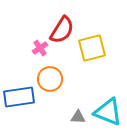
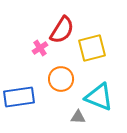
orange circle: moved 11 px right
cyan triangle: moved 9 px left, 15 px up
